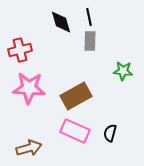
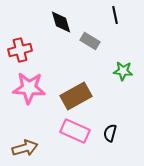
black line: moved 26 px right, 2 px up
gray rectangle: rotated 60 degrees counterclockwise
brown arrow: moved 4 px left
